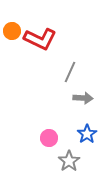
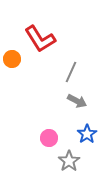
orange circle: moved 28 px down
red L-shape: rotated 32 degrees clockwise
gray line: moved 1 px right
gray arrow: moved 6 px left, 3 px down; rotated 24 degrees clockwise
